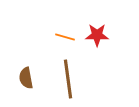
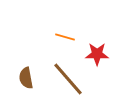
red star: moved 19 px down
brown line: rotated 33 degrees counterclockwise
